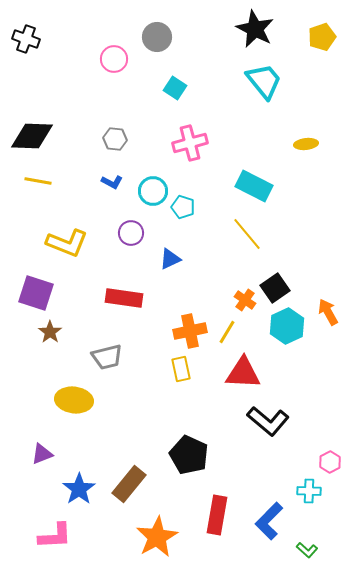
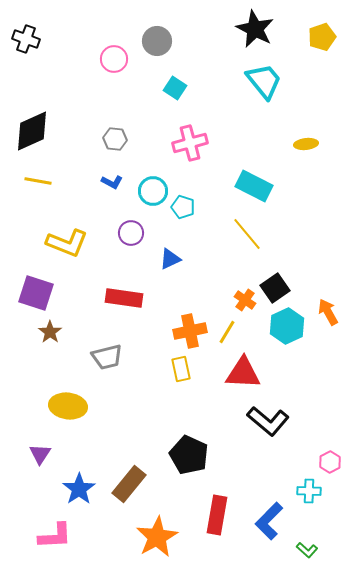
gray circle at (157, 37): moved 4 px down
black diamond at (32, 136): moved 5 px up; rotated 27 degrees counterclockwise
yellow ellipse at (74, 400): moved 6 px left, 6 px down
purple triangle at (42, 454): moved 2 px left; rotated 35 degrees counterclockwise
